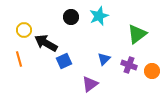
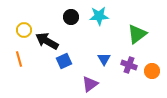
cyan star: rotated 18 degrees clockwise
black arrow: moved 1 px right, 2 px up
blue triangle: rotated 16 degrees counterclockwise
